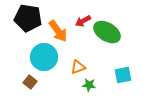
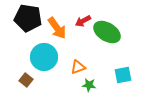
orange arrow: moved 1 px left, 3 px up
brown square: moved 4 px left, 2 px up
